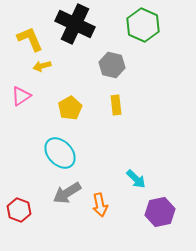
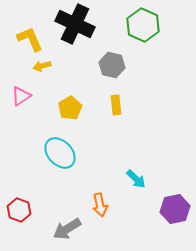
gray arrow: moved 36 px down
purple hexagon: moved 15 px right, 3 px up
